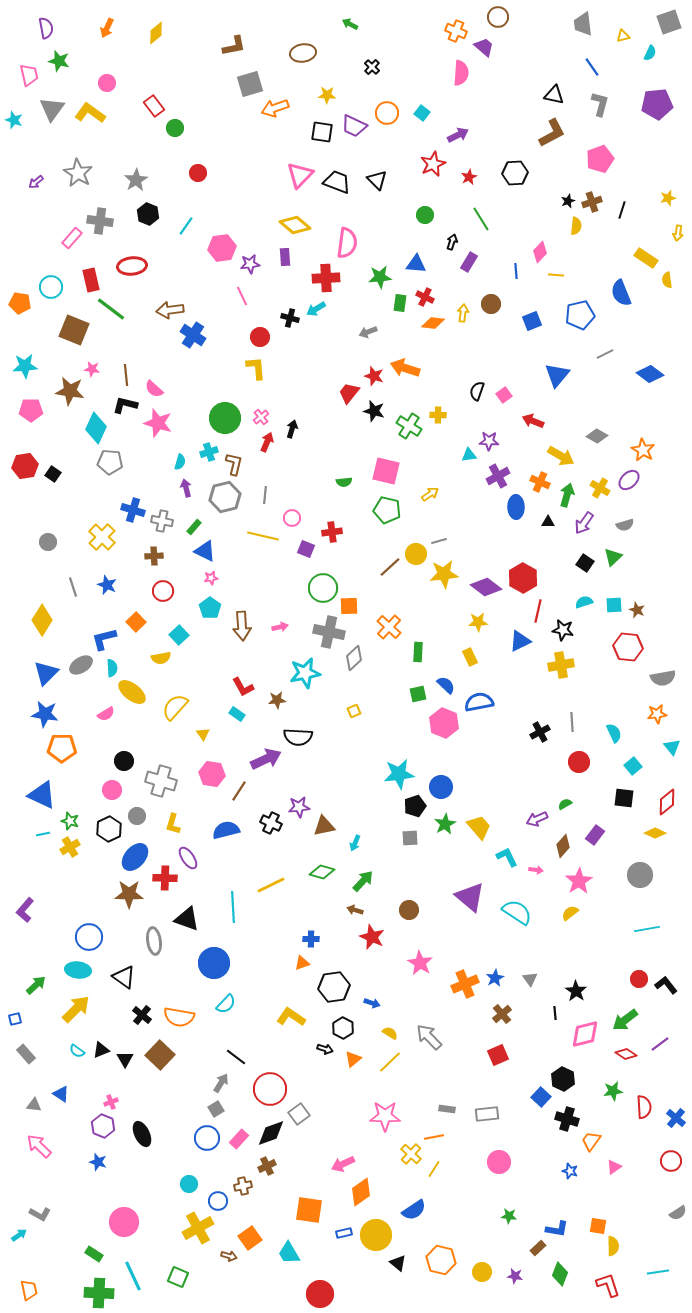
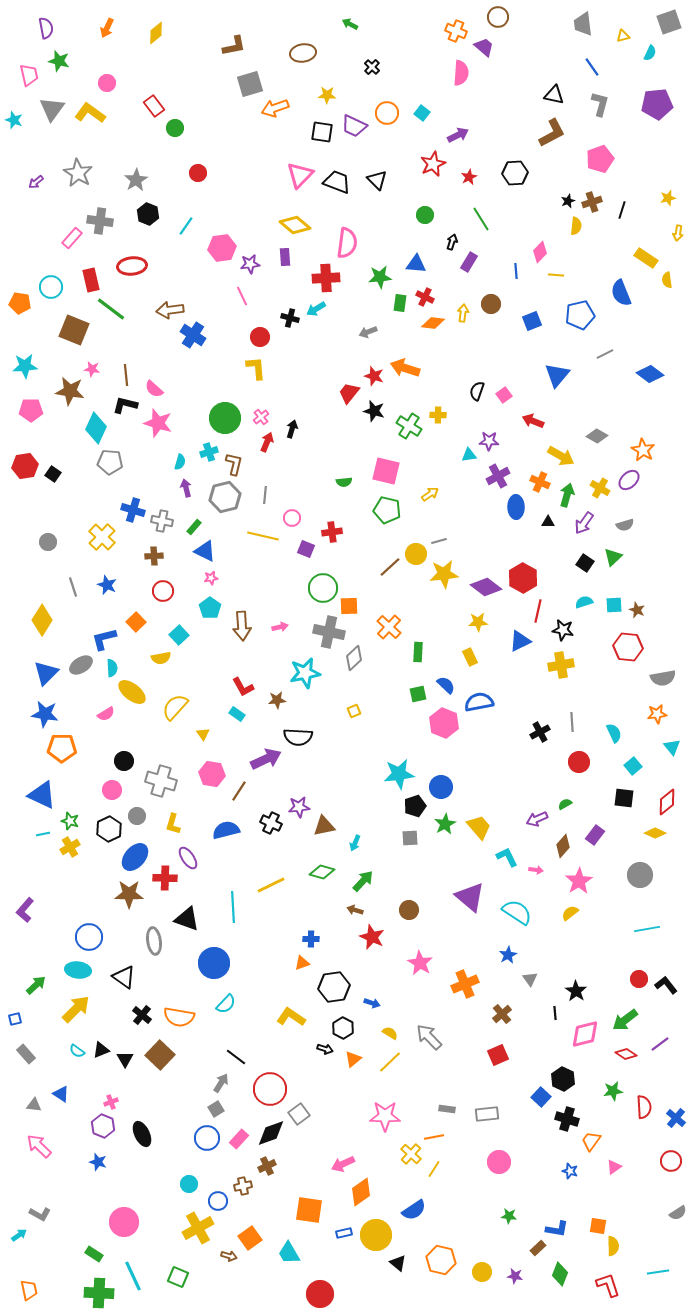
blue star at (495, 978): moved 13 px right, 23 px up
